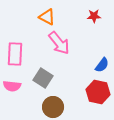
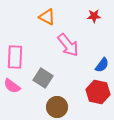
pink arrow: moved 9 px right, 2 px down
pink rectangle: moved 3 px down
pink semicircle: rotated 30 degrees clockwise
brown circle: moved 4 px right
